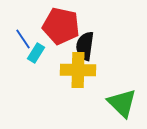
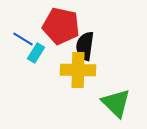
blue line: rotated 25 degrees counterclockwise
green triangle: moved 6 px left
